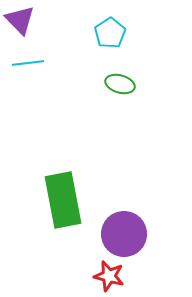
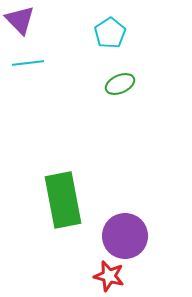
green ellipse: rotated 40 degrees counterclockwise
purple circle: moved 1 px right, 2 px down
